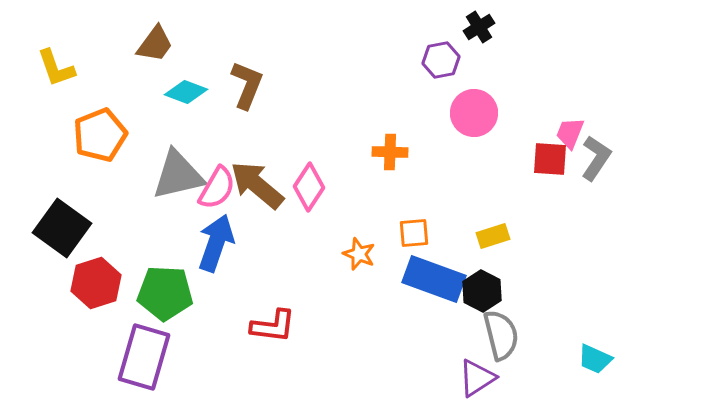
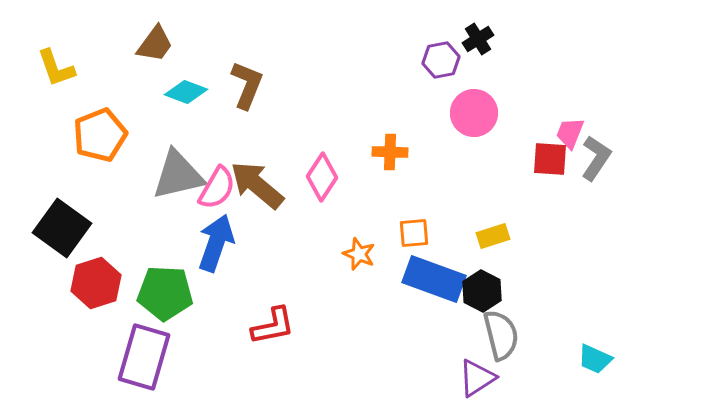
black cross: moved 1 px left, 12 px down
pink diamond: moved 13 px right, 10 px up
red L-shape: rotated 18 degrees counterclockwise
